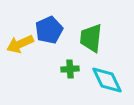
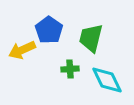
blue pentagon: rotated 12 degrees counterclockwise
green trapezoid: rotated 8 degrees clockwise
yellow arrow: moved 2 px right, 6 px down
